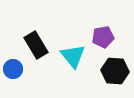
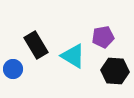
cyan triangle: rotated 20 degrees counterclockwise
